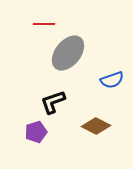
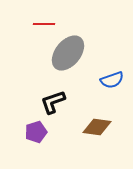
brown diamond: moved 1 px right, 1 px down; rotated 20 degrees counterclockwise
